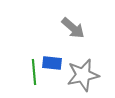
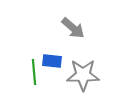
blue rectangle: moved 2 px up
gray star: rotated 12 degrees clockwise
